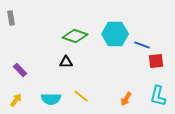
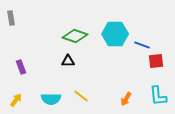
black triangle: moved 2 px right, 1 px up
purple rectangle: moved 1 px right, 3 px up; rotated 24 degrees clockwise
cyan L-shape: rotated 20 degrees counterclockwise
